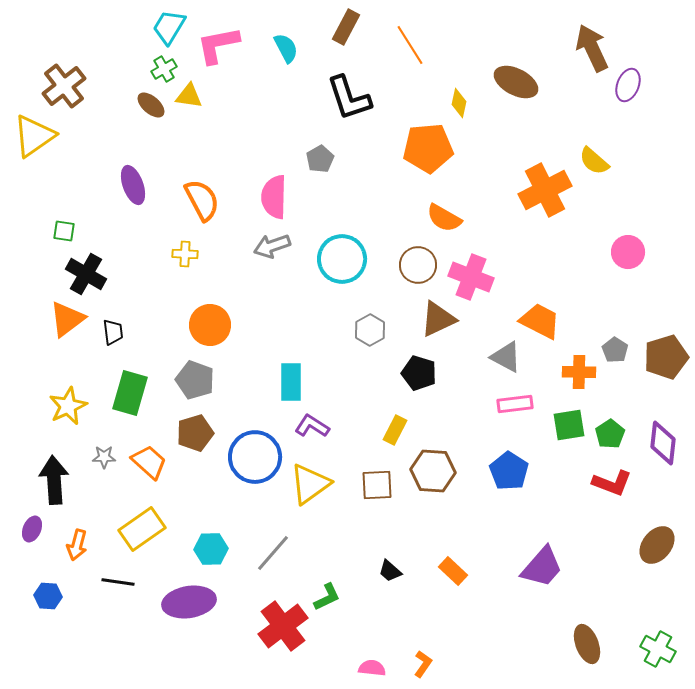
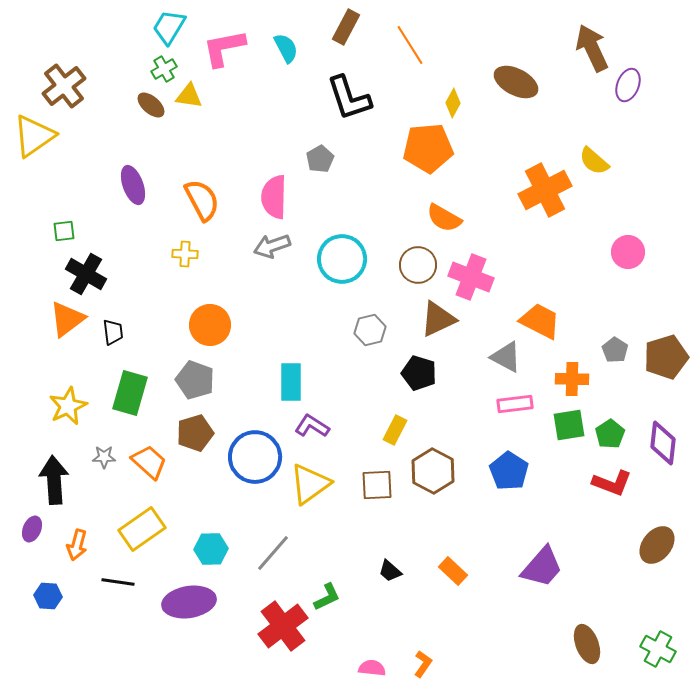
pink L-shape at (218, 45): moved 6 px right, 3 px down
yellow diamond at (459, 103): moved 6 px left; rotated 16 degrees clockwise
green square at (64, 231): rotated 15 degrees counterclockwise
gray hexagon at (370, 330): rotated 16 degrees clockwise
orange cross at (579, 372): moved 7 px left, 7 px down
brown hexagon at (433, 471): rotated 24 degrees clockwise
